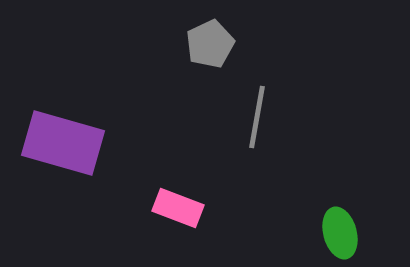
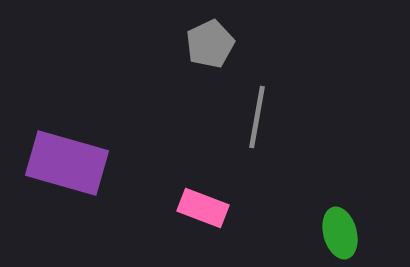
purple rectangle: moved 4 px right, 20 px down
pink rectangle: moved 25 px right
